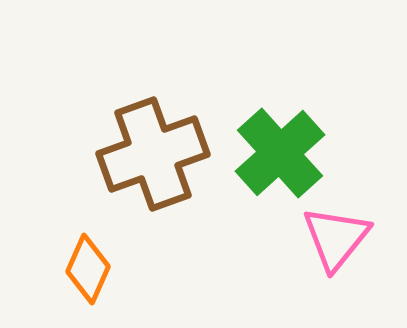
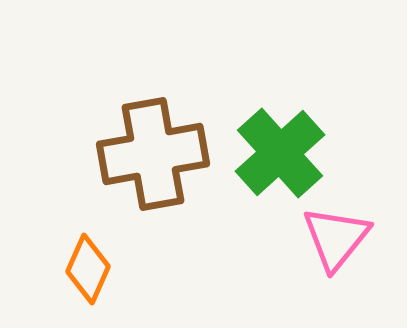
brown cross: rotated 10 degrees clockwise
